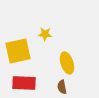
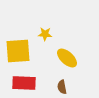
yellow square: rotated 8 degrees clockwise
yellow ellipse: moved 5 px up; rotated 30 degrees counterclockwise
